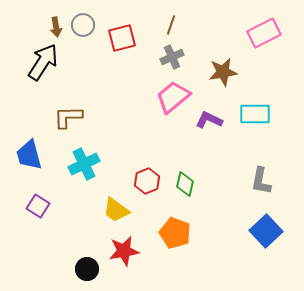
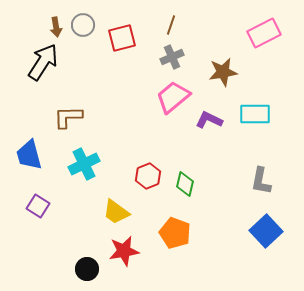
red hexagon: moved 1 px right, 5 px up
yellow trapezoid: moved 2 px down
